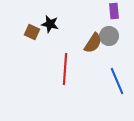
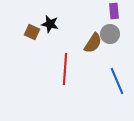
gray circle: moved 1 px right, 2 px up
